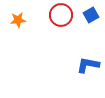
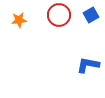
red circle: moved 2 px left
orange star: moved 1 px right
